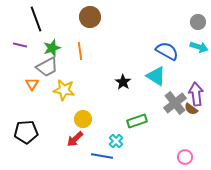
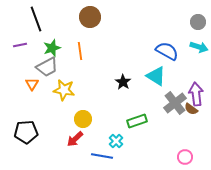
purple line: rotated 24 degrees counterclockwise
